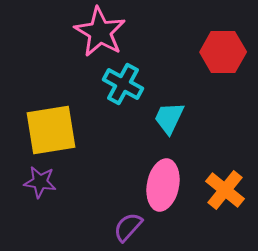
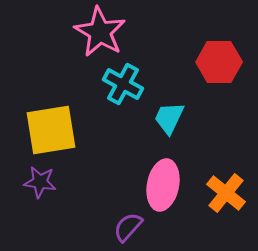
red hexagon: moved 4 px left, 10 px down
orange cross: moved 1 px right, 3 px down
